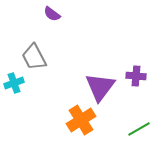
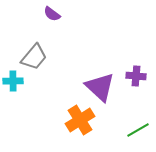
gray trapezoid: rotated 112 degrees counterclockwise
cyan cross: moved 1 px left, 2 px up; rotated 18 degrees clockwise
purple triangle: rotated 24 degrees counterclockwise
orange cross: moved 1 px left
green line: moved 1 px left, 1 px down
